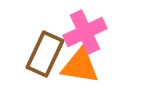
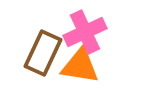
brown rectangle: moved 2 px left, 1 px up
